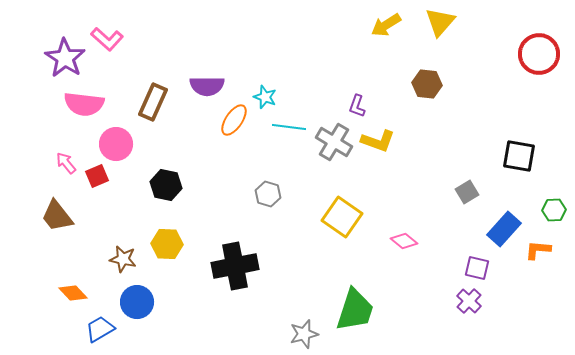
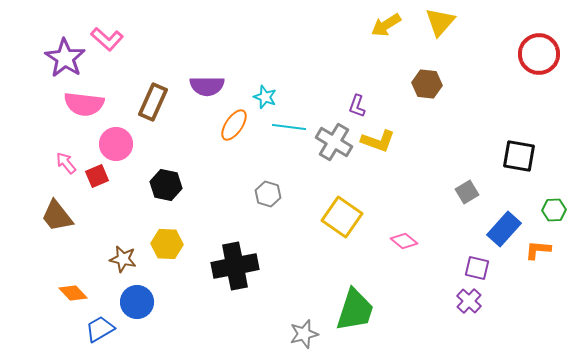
orange ellipse: moved 5 px down
